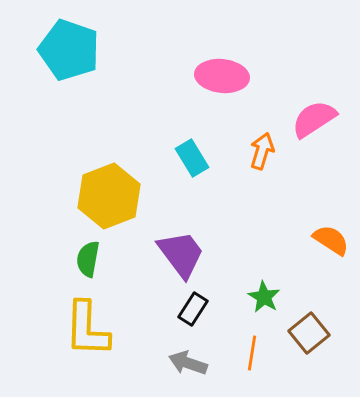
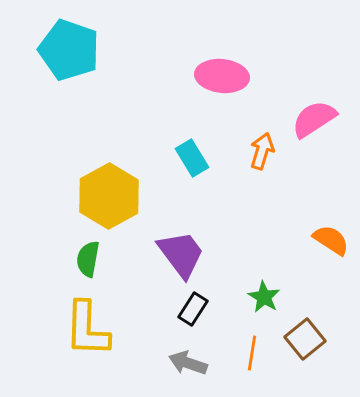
yellow hexagon: rotated 8 degrees counterclockwise
brown square: moved 4 px left, 6 px down
